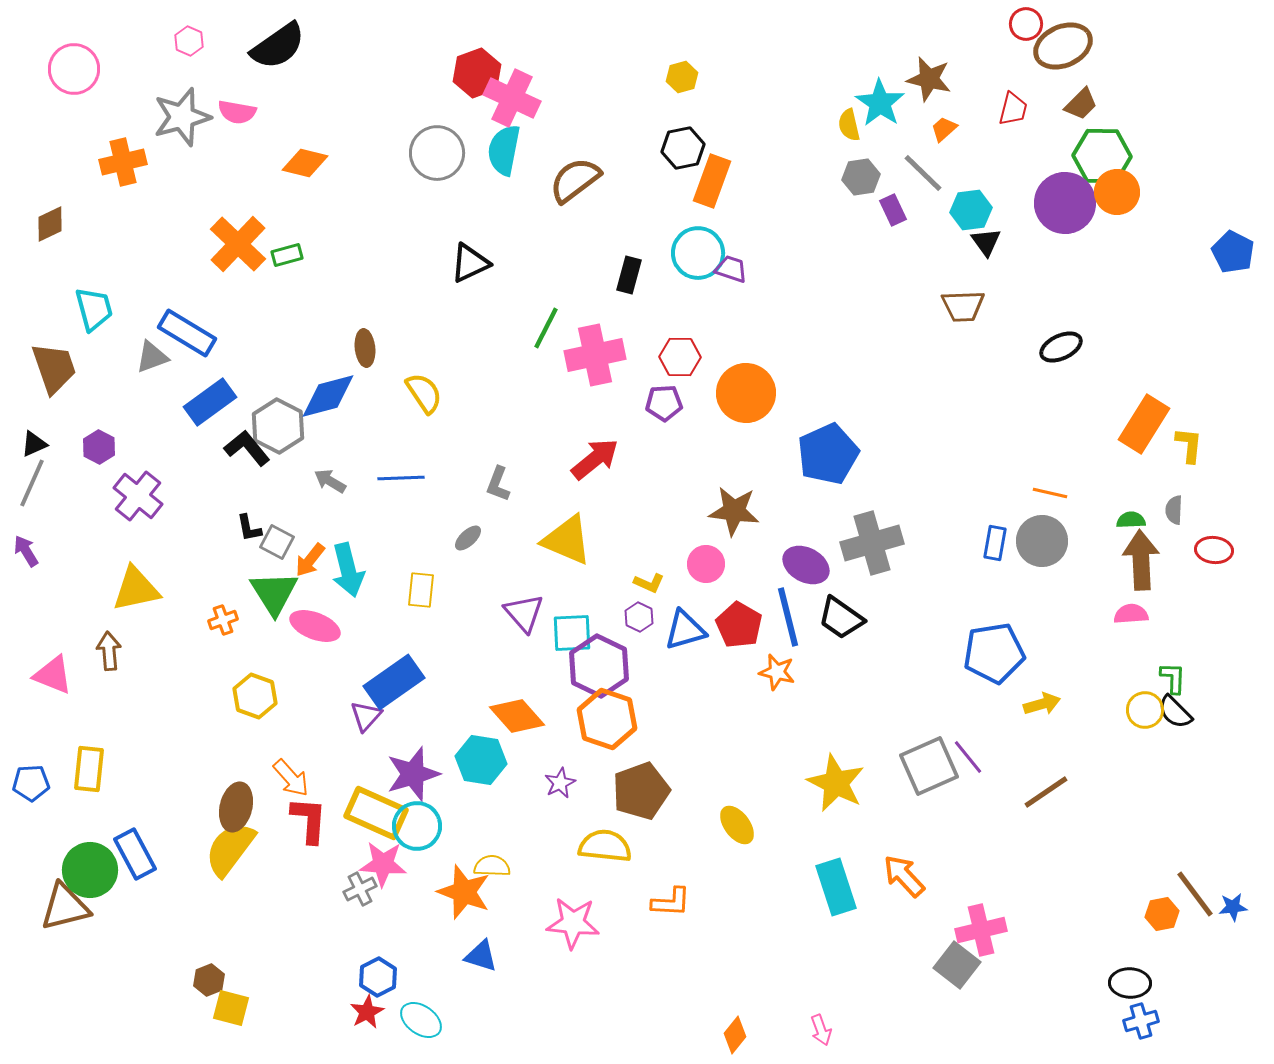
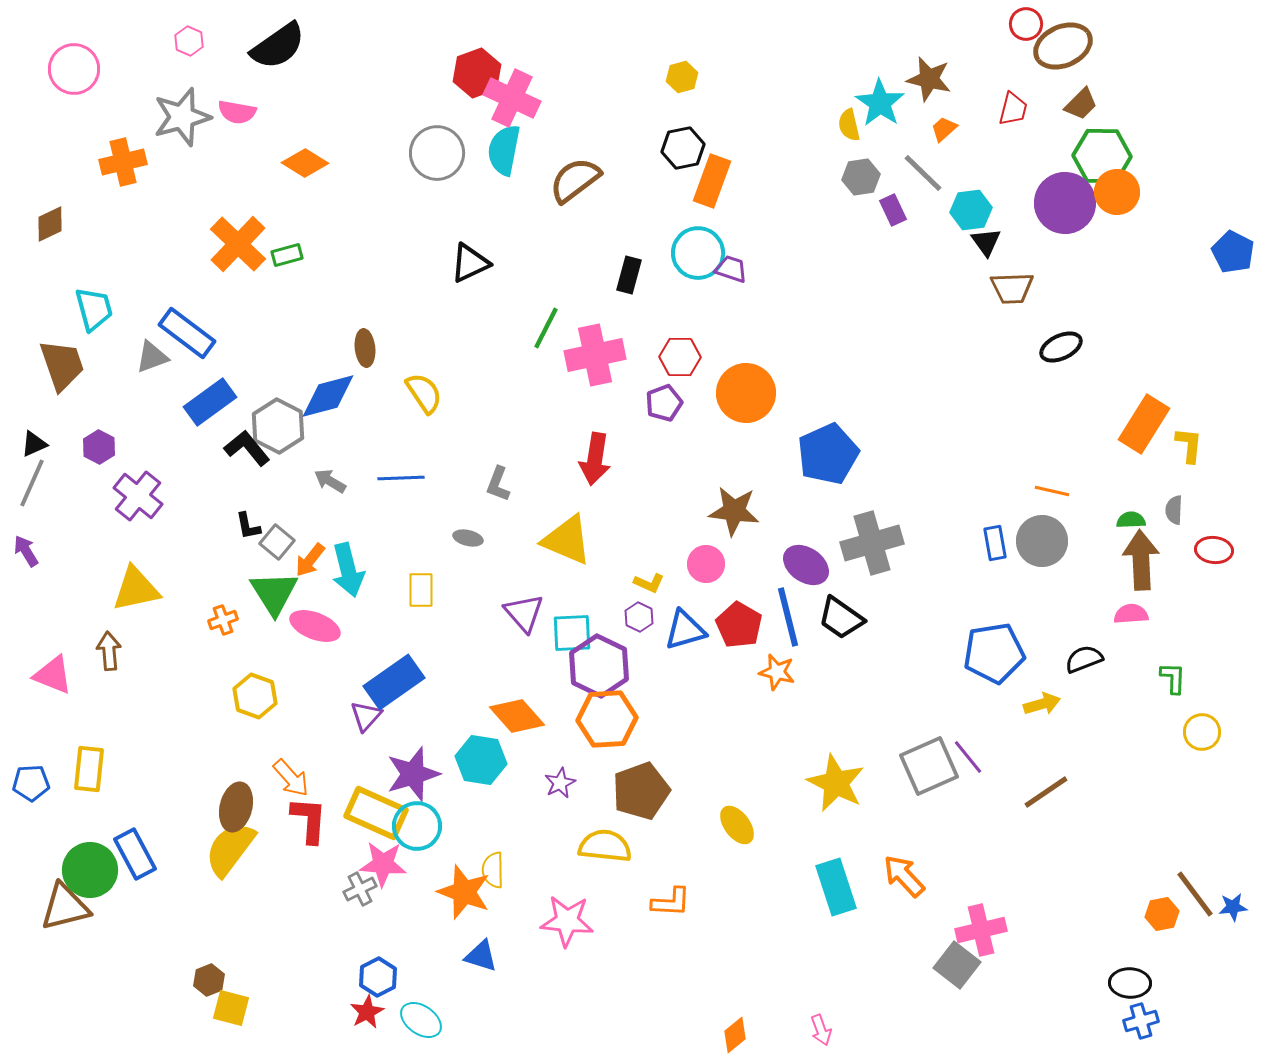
orange diamond at (305, 163): rotated 18 degrees clockwise
brown trapezoid at (963, 306): moved 49 px right, 18 px up
blue rectangle at (187, 333): rotated 6 degrees clockwise
brown trapezoid at (54, 368): moved 8 px right, 3 px up
purple pentagon at (664, 403): rotated 18 degrees counterclockwise
red arrow at (595, 459): rotated 138 degrees clockwise
orange line at (1050, 493): moved 2 px right, 2 px up
black L-shape at (249, 528): moved 1 px left, 2 px up
gray ellipse at (468, 538): rotated 56 degrees clockwise
gray square at (277, 542): rotated 12 degrees clockwise
blue rectangle at (995, 543): rotated 20 degrees counterclockwise
purple ellipse at (806, 565): rotated 6 degrees clockwise
yellow rectangle at (421, 590): rotated 6 degrees counterclockwise
yellow circle at (1145, 710): moved 57 px right, 22 px down
black semicircle at (1175, 712): moved 91 px left, 53 px up; rotated 114 degrees clockwise
orange hexagon at (607, 719): rotated 22 degrees counterclockwise
yellow semicircle at (492, 866): moved 1 px right, 4 px down; rotated 93 degrees counterclockwise
pink star at (573, 923): moved 6 px left, 2 px up
orange diamond at (735, 1035): rotated 12 degrees clockwise
